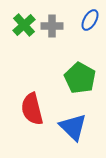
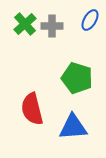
green cross: moved 1 px right, 1 px up
green pentagon: moved 3 px left; rotated 12 degrees counterclockwise
blue triangle: rotated 48 degrees counterclockwise
